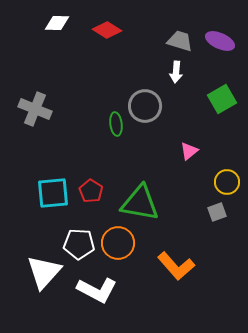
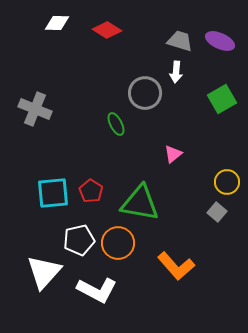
gray circle: moved 13 px up
green ellipse: rotated 20 degrees counterclockwise
pink triangle: moved 16 px left, 3 px down
gray square: rotated 30 degrees counterclockwise
white pentagon: moved 4 px up; rotated 16 degrees counterclockwise
